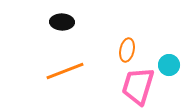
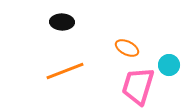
orange ellipse: moved 2 px up; rotated 75 degrees counterclockwise
